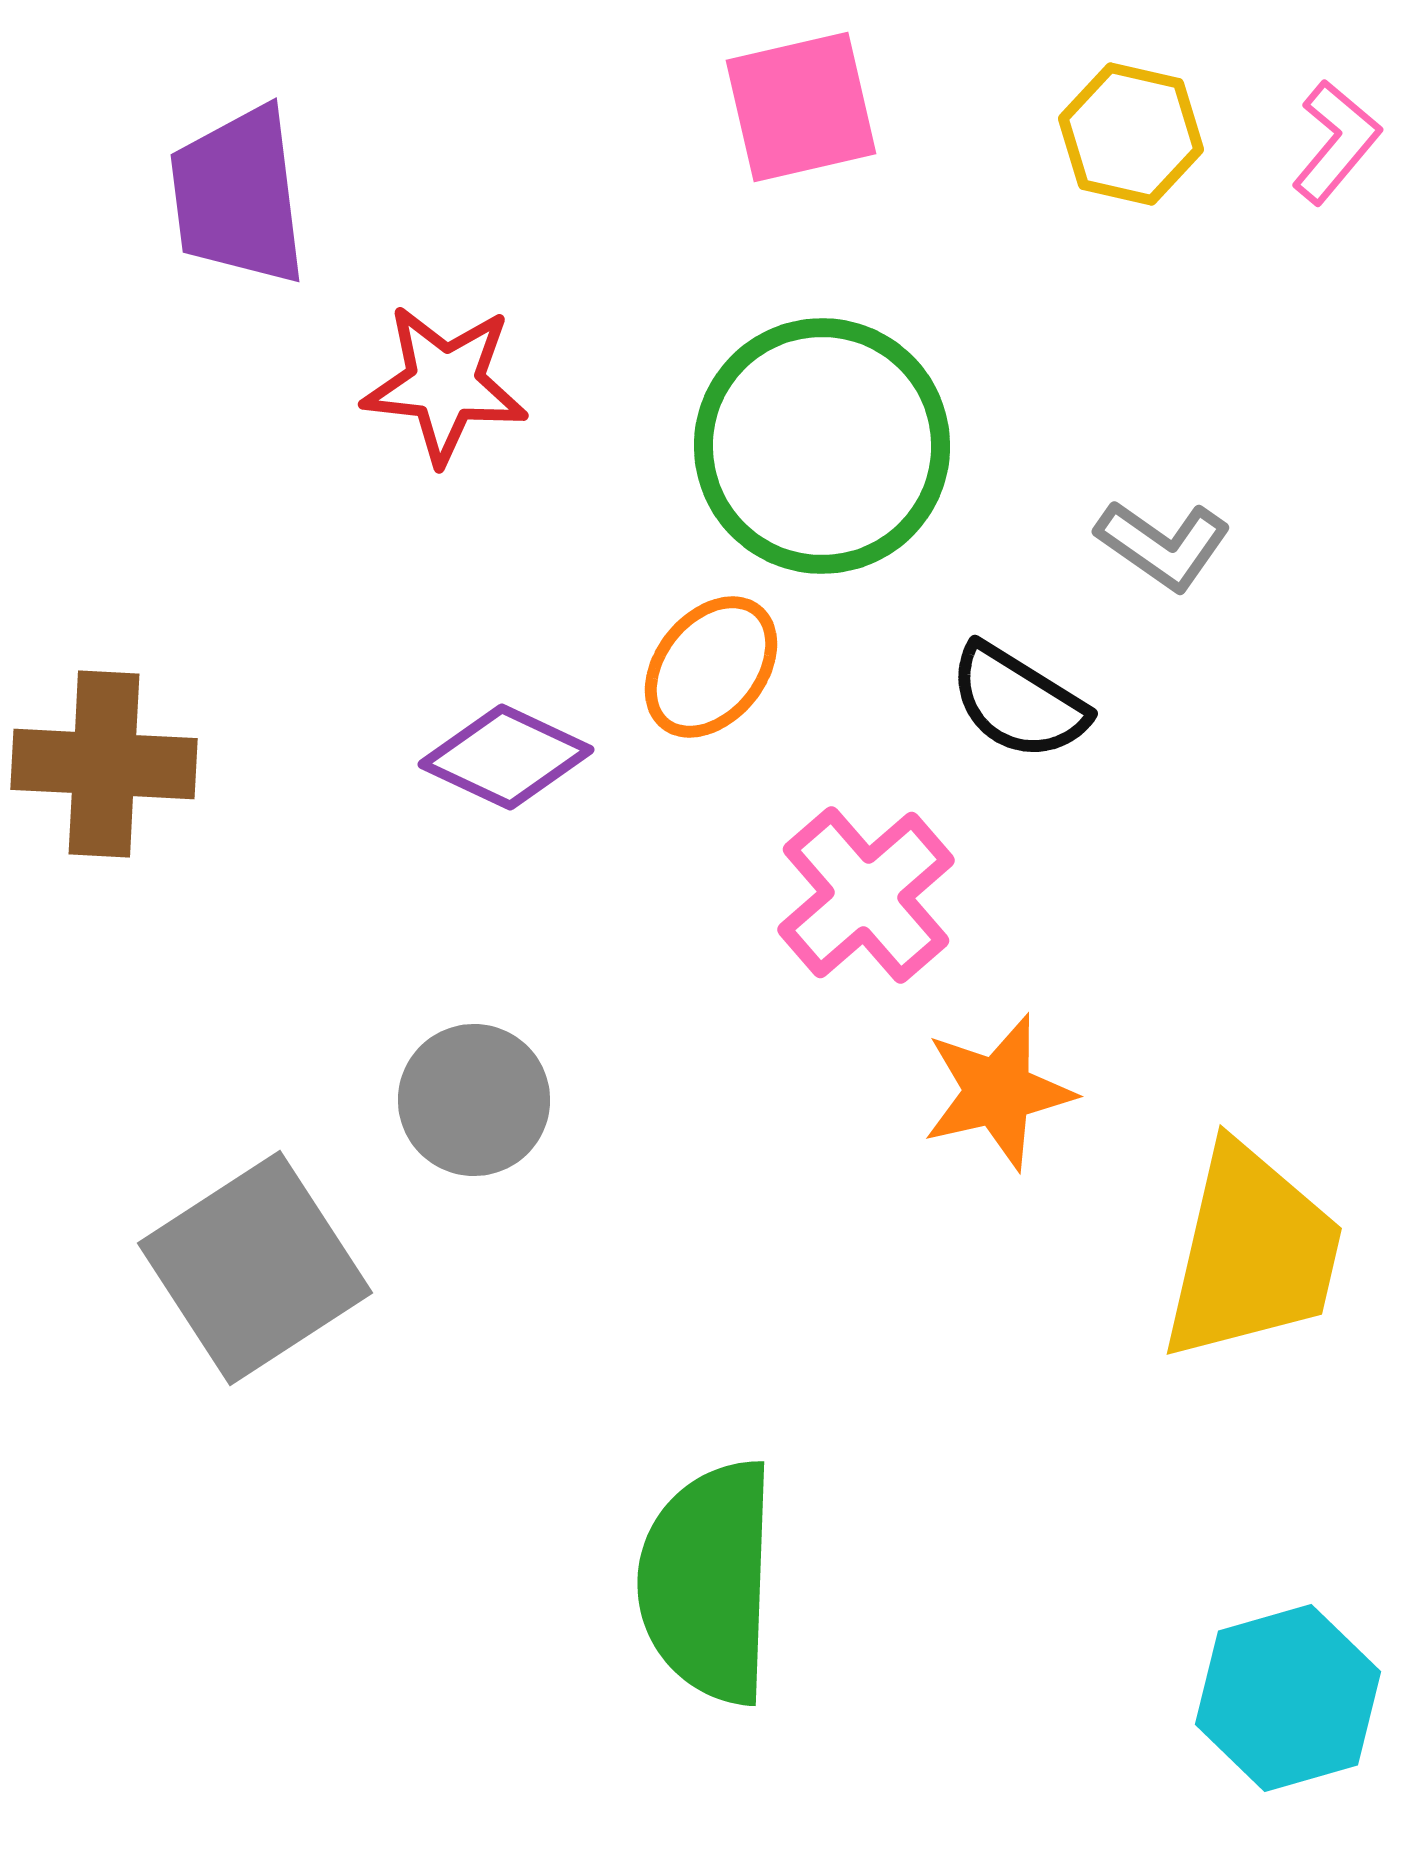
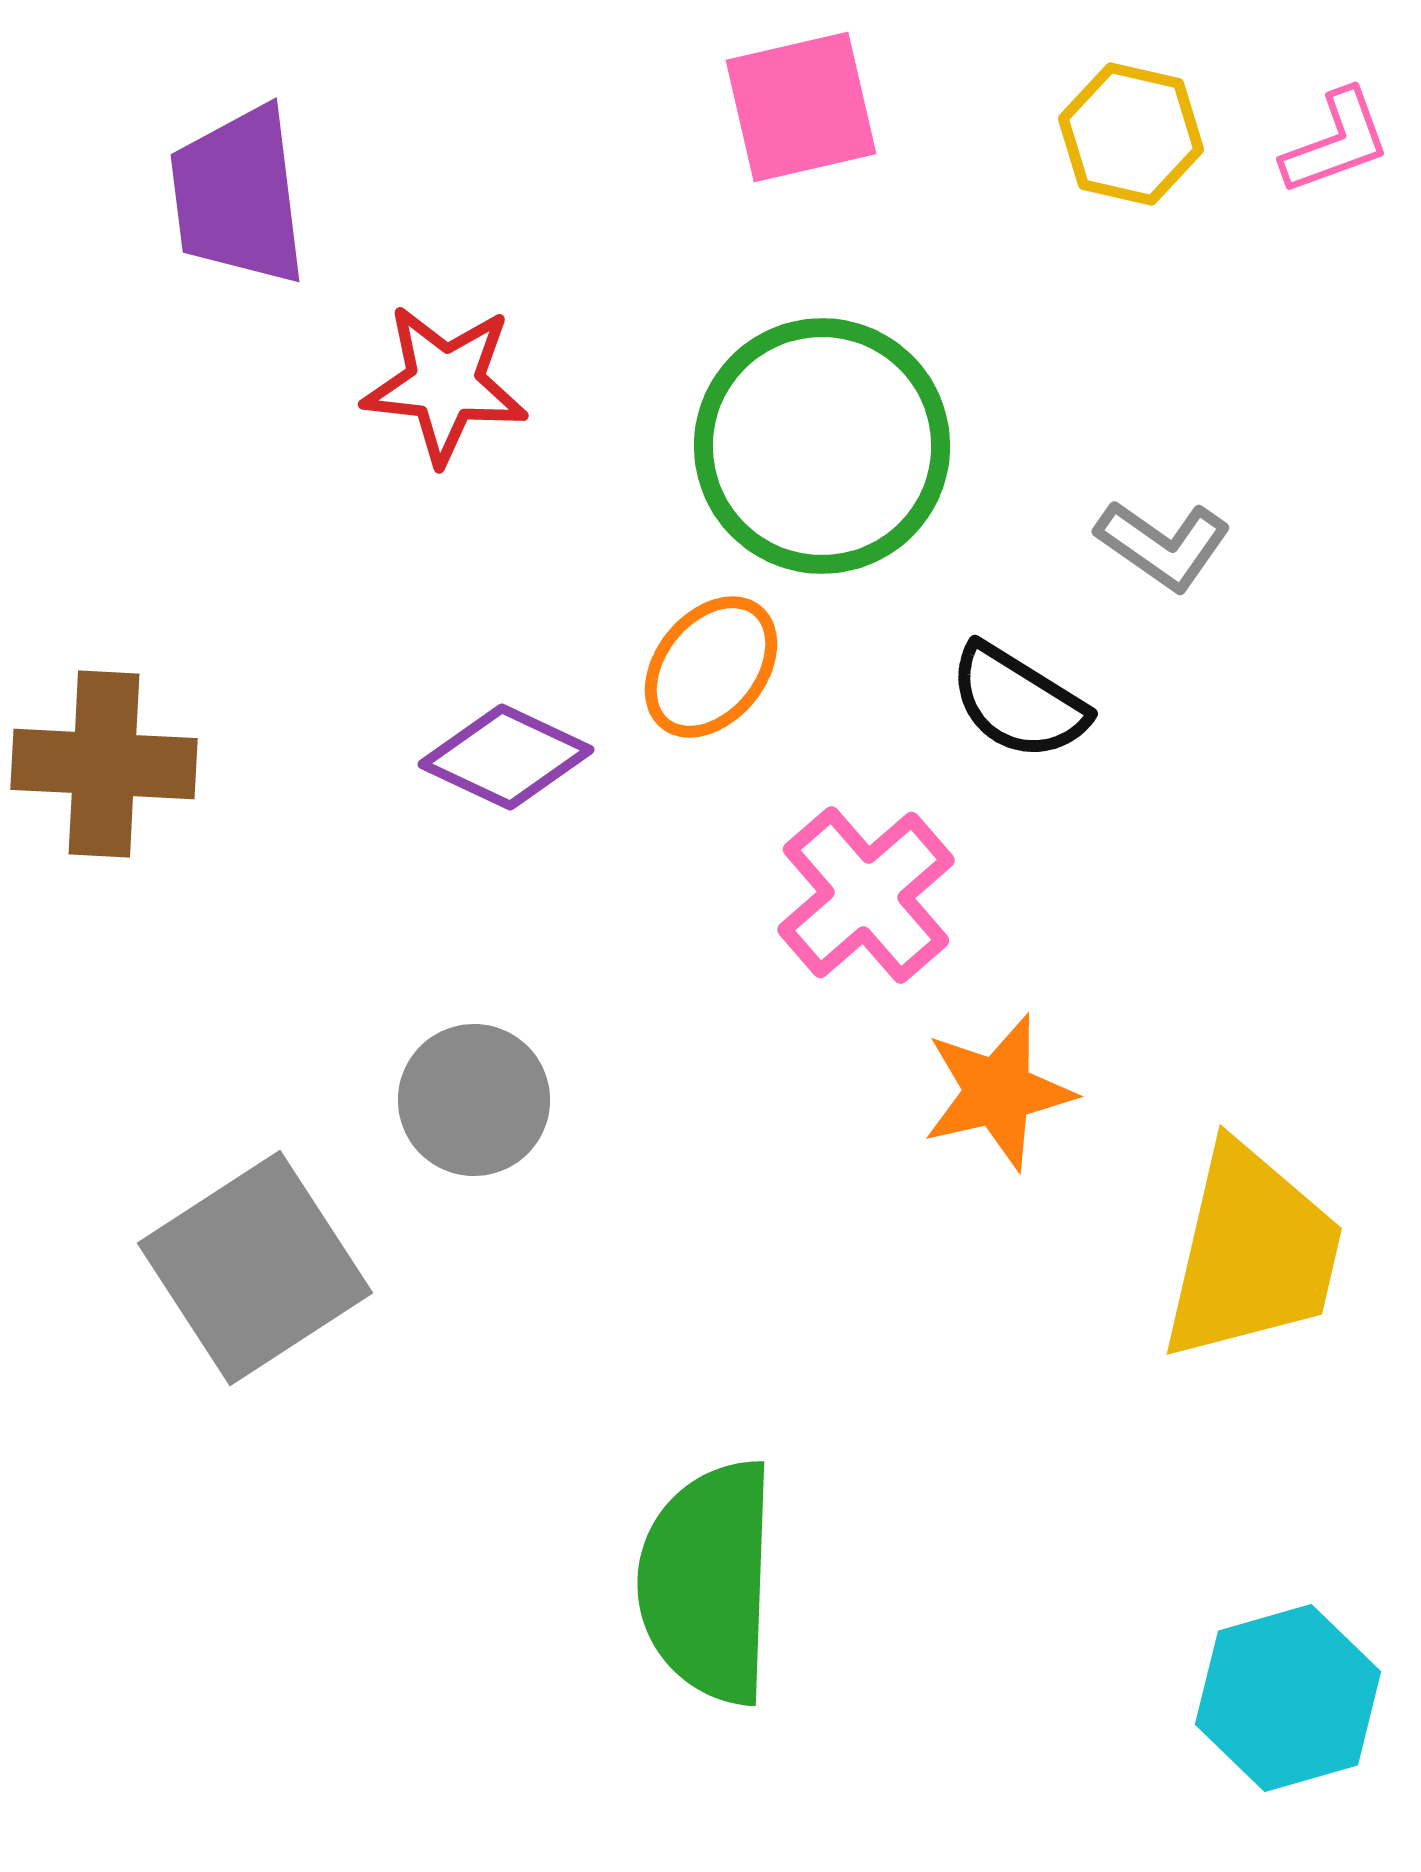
pink L-shape: rotated 30 degrees clockwise
